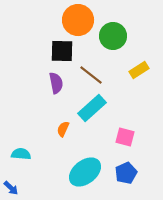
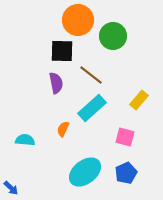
yellow rectangle: moved 30 px down; rotated 18 degrees counterclockwise
cyan semicircle: moved 4 px right, 14 px up
